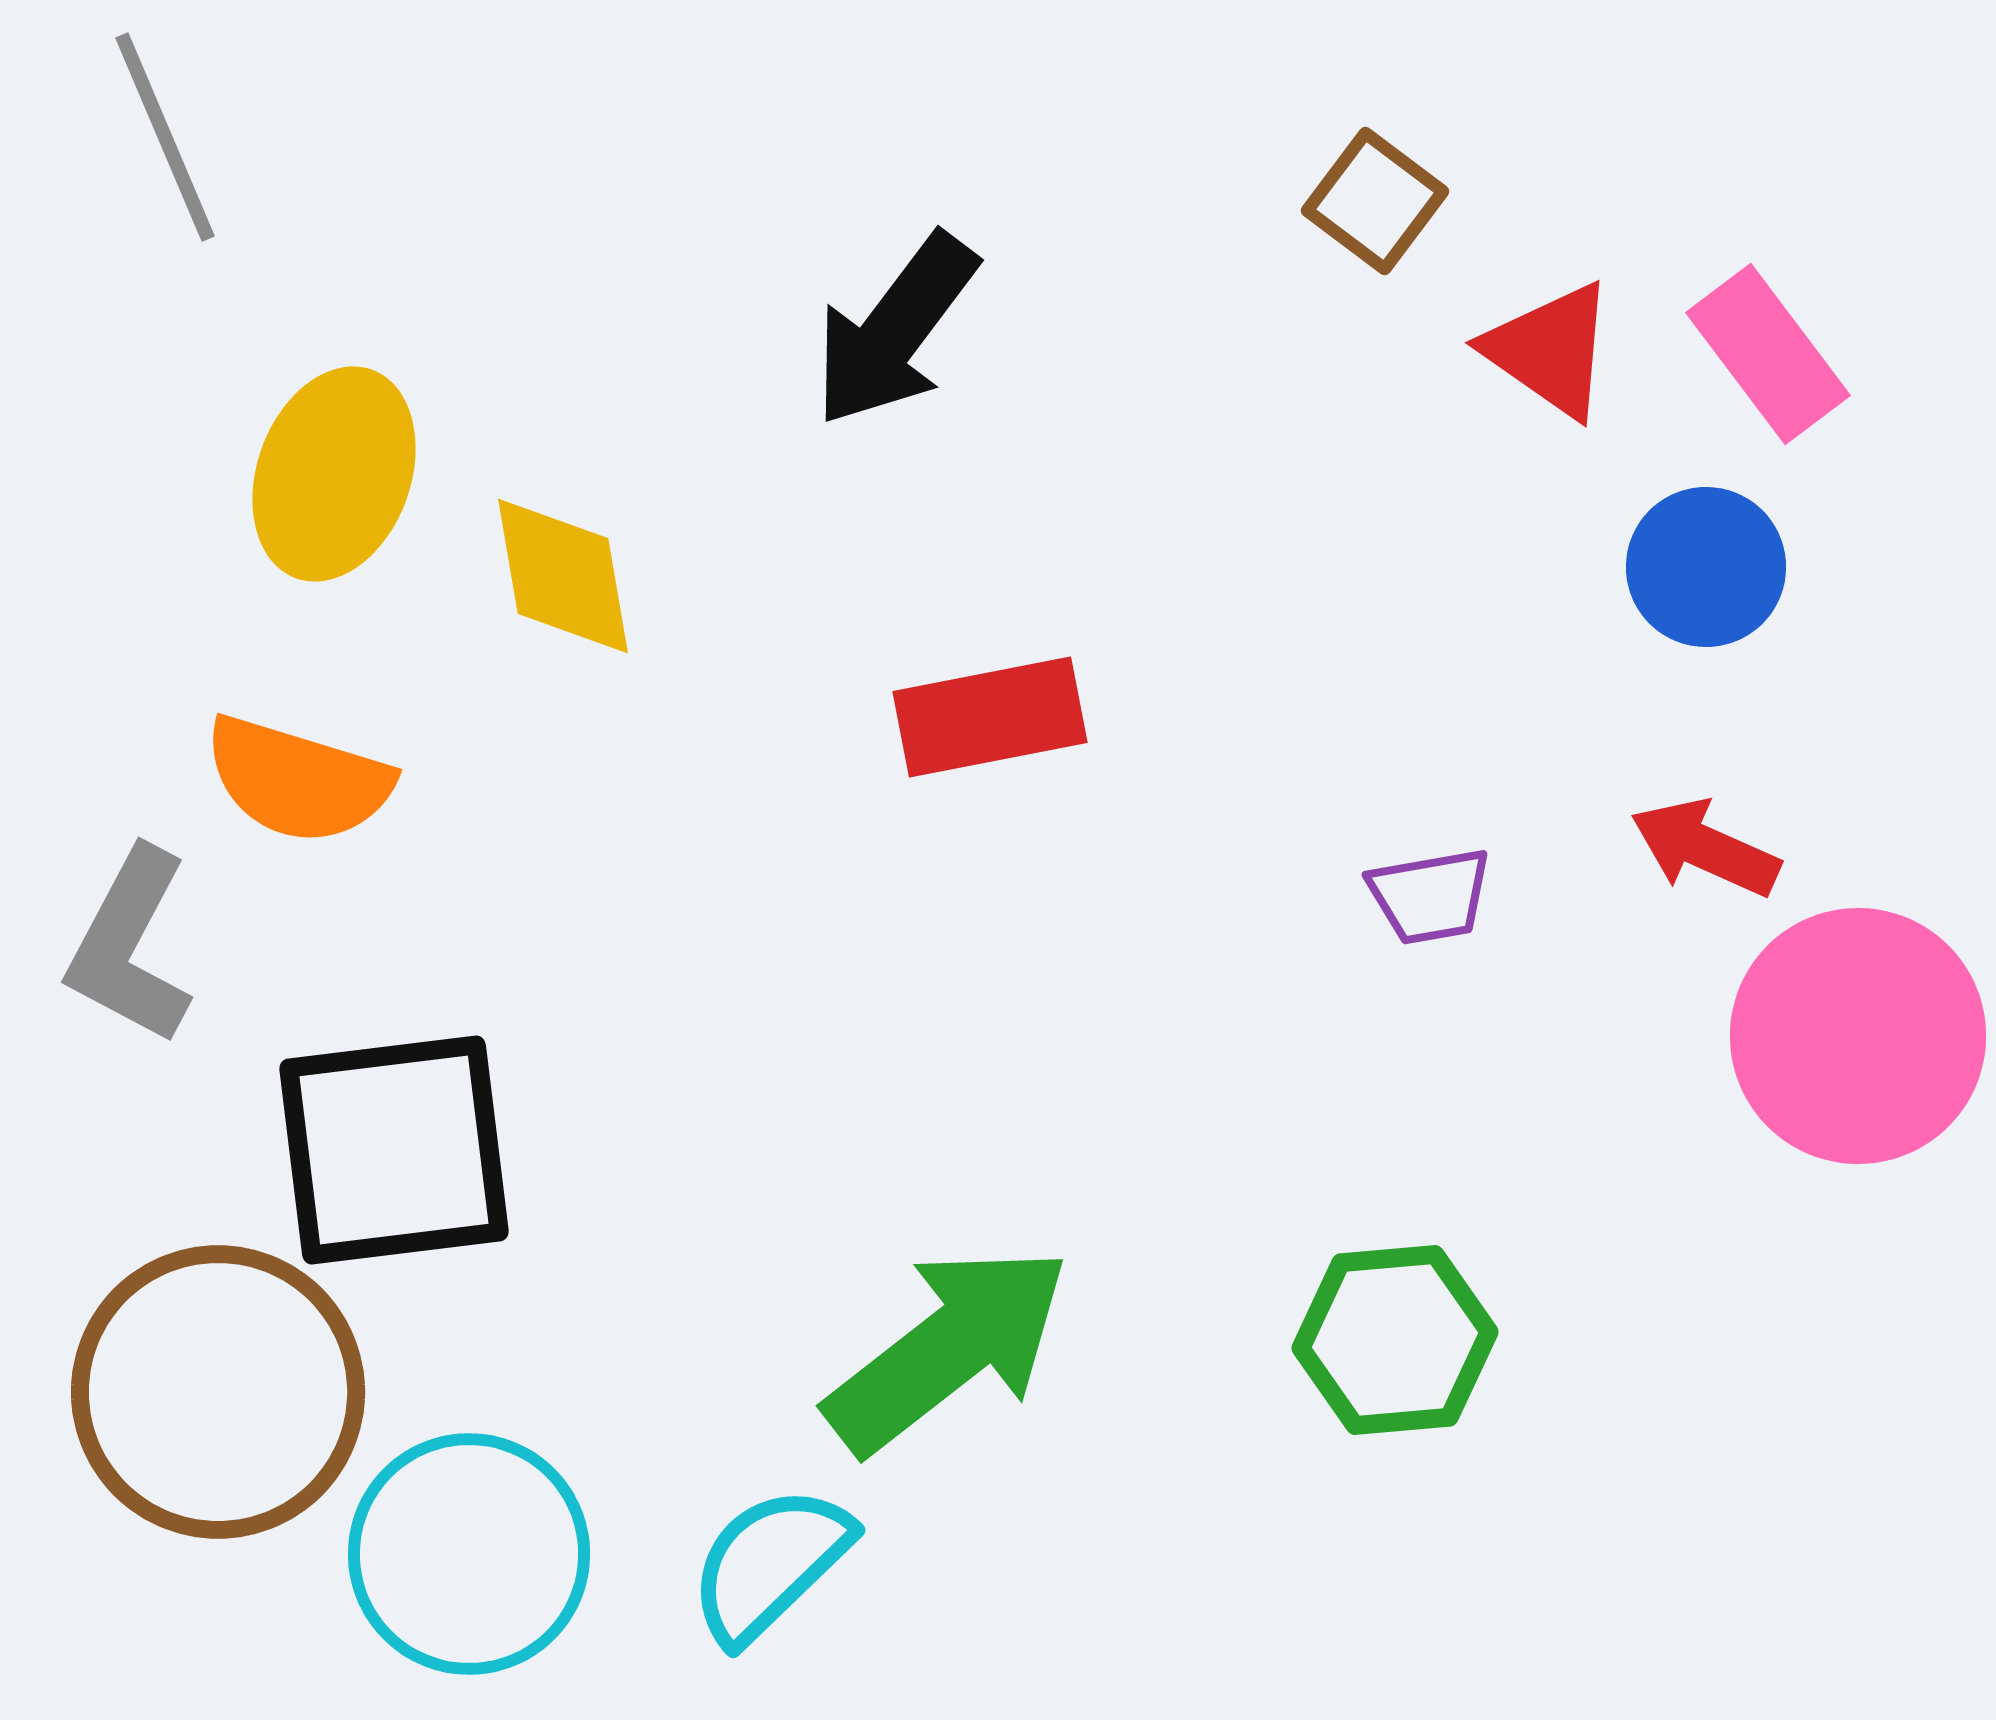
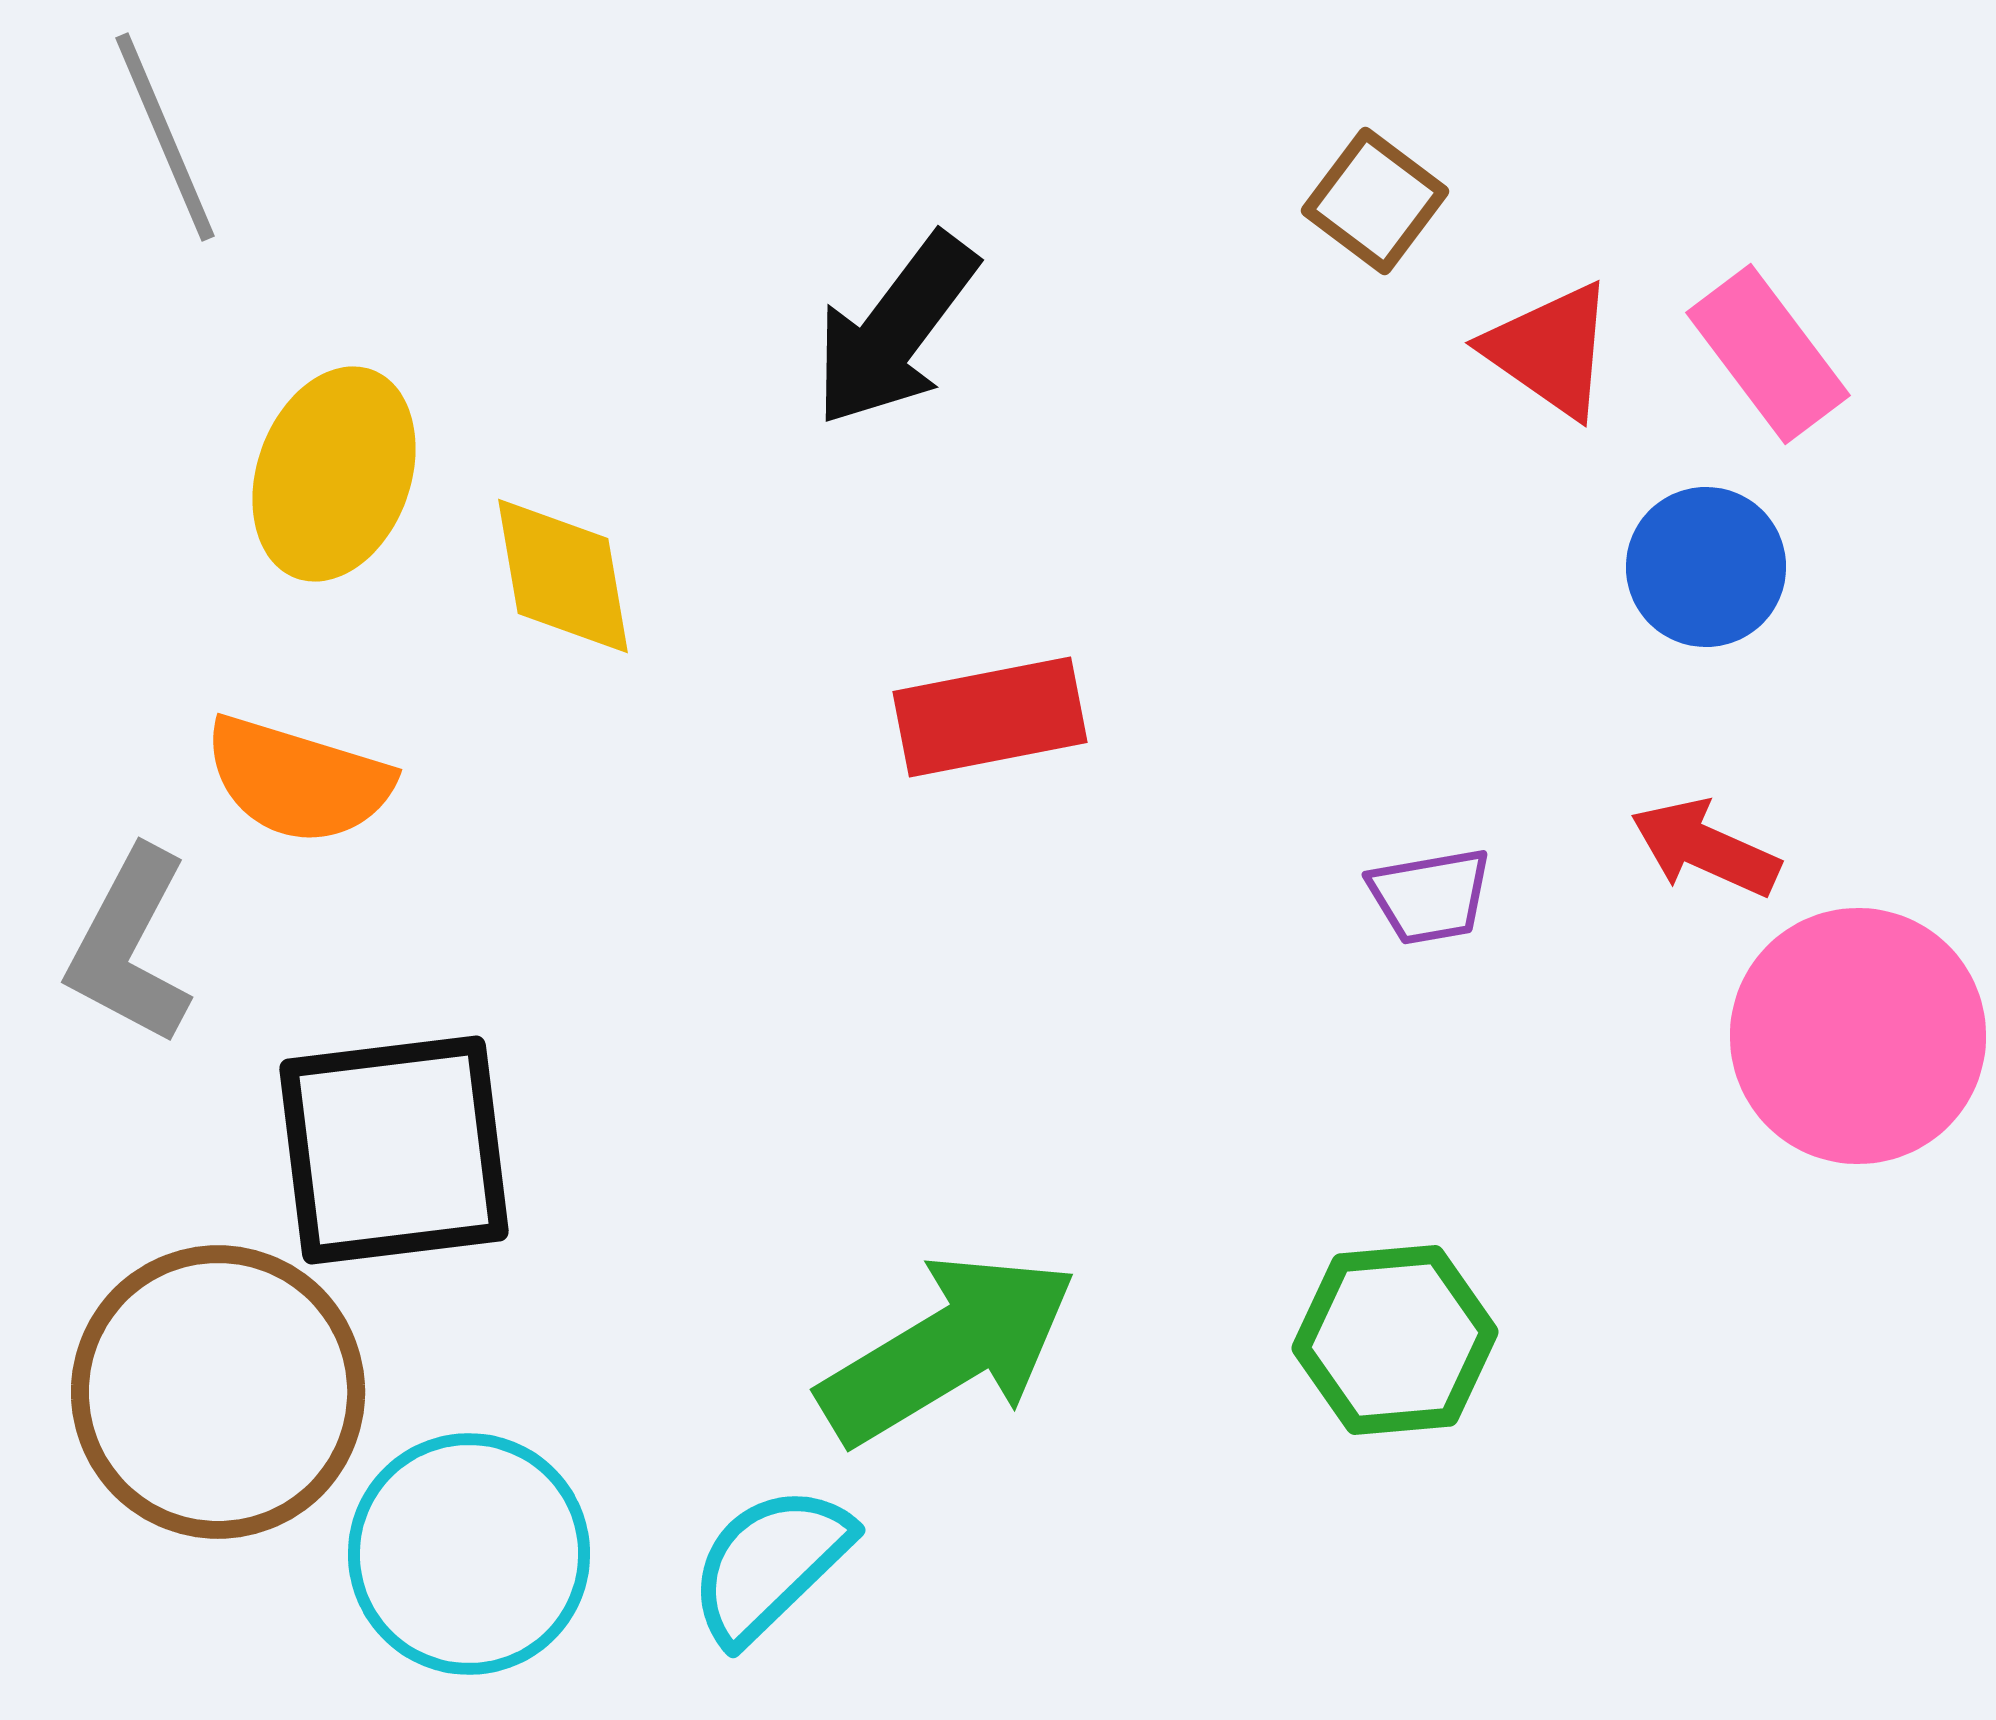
green arrow: rotated 7 degrees clockwise
